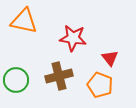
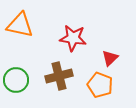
orange triangle: moved 4 px left, 4 px down
red triangle: rotated 24 degrees clockwise
